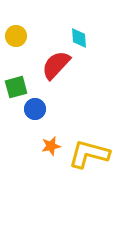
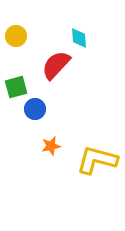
yellow L-shape: moved 8 px right, 6 px down
